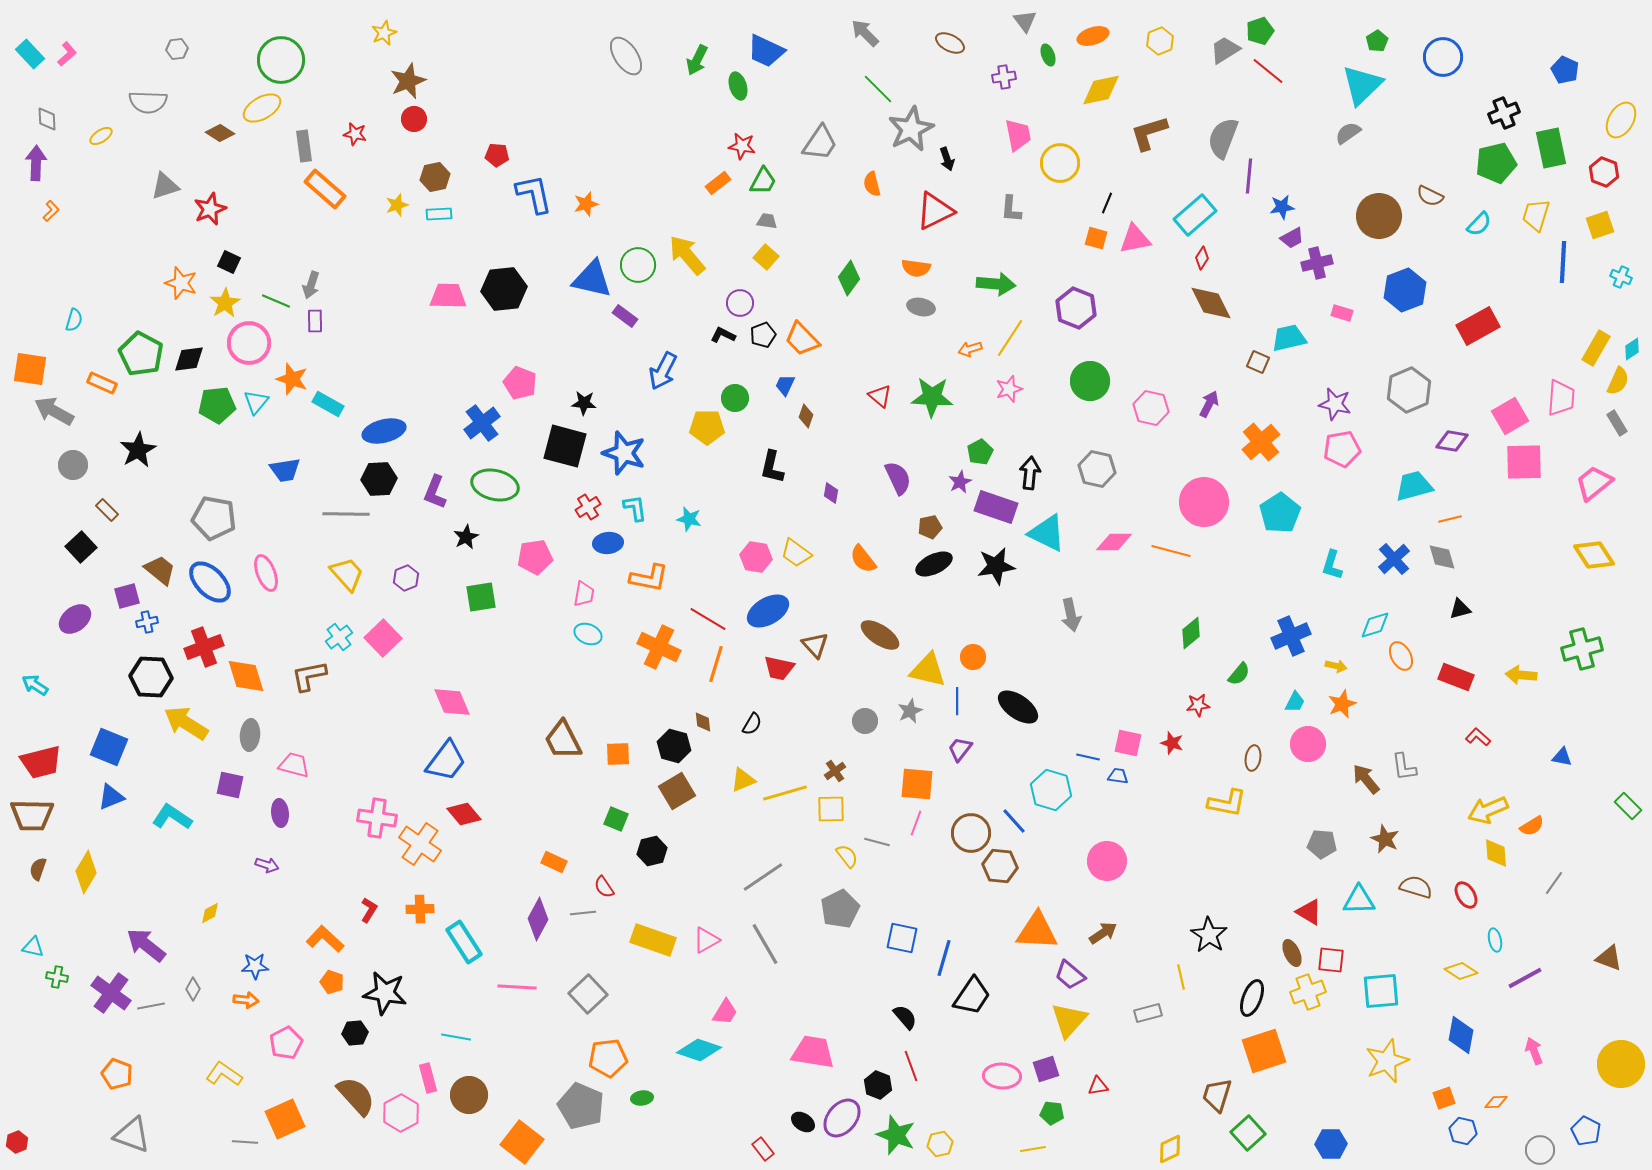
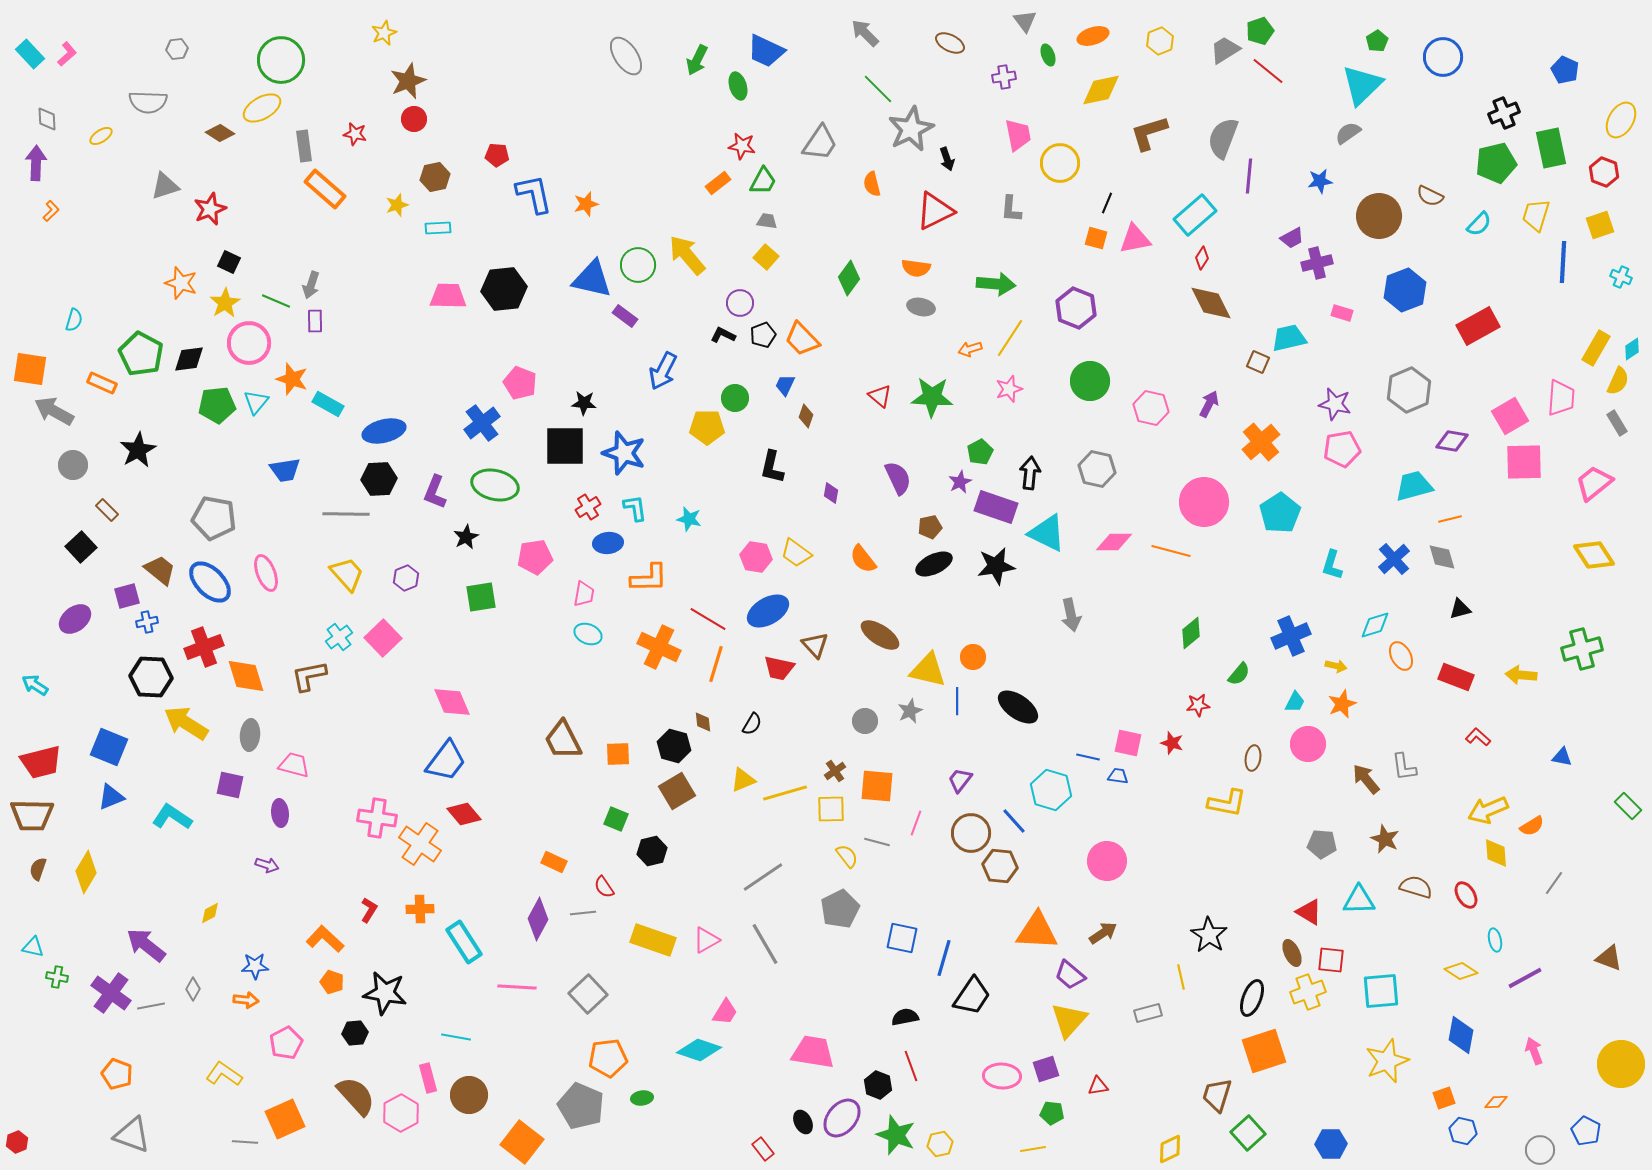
blue star at (1282, 207): moved 38 px right, 26 px up
cyan rectangle at (439, 214): moved 1 px left, 14 px down
black square at (565, 446): rotated 15 degrees counterclockwise
orange L-shape at (649, 578): rotated 12 degrees counterclockwise
purple trapezoid at (960, 749): moved 31 px down
orange square at (917, 784): moved 40 px left, 2 px down
black semicircle at (905, 1017): rotated 60 degrees counterclockwise
black ellipse at (803, 1122): rotated 30 degrees clockwise
